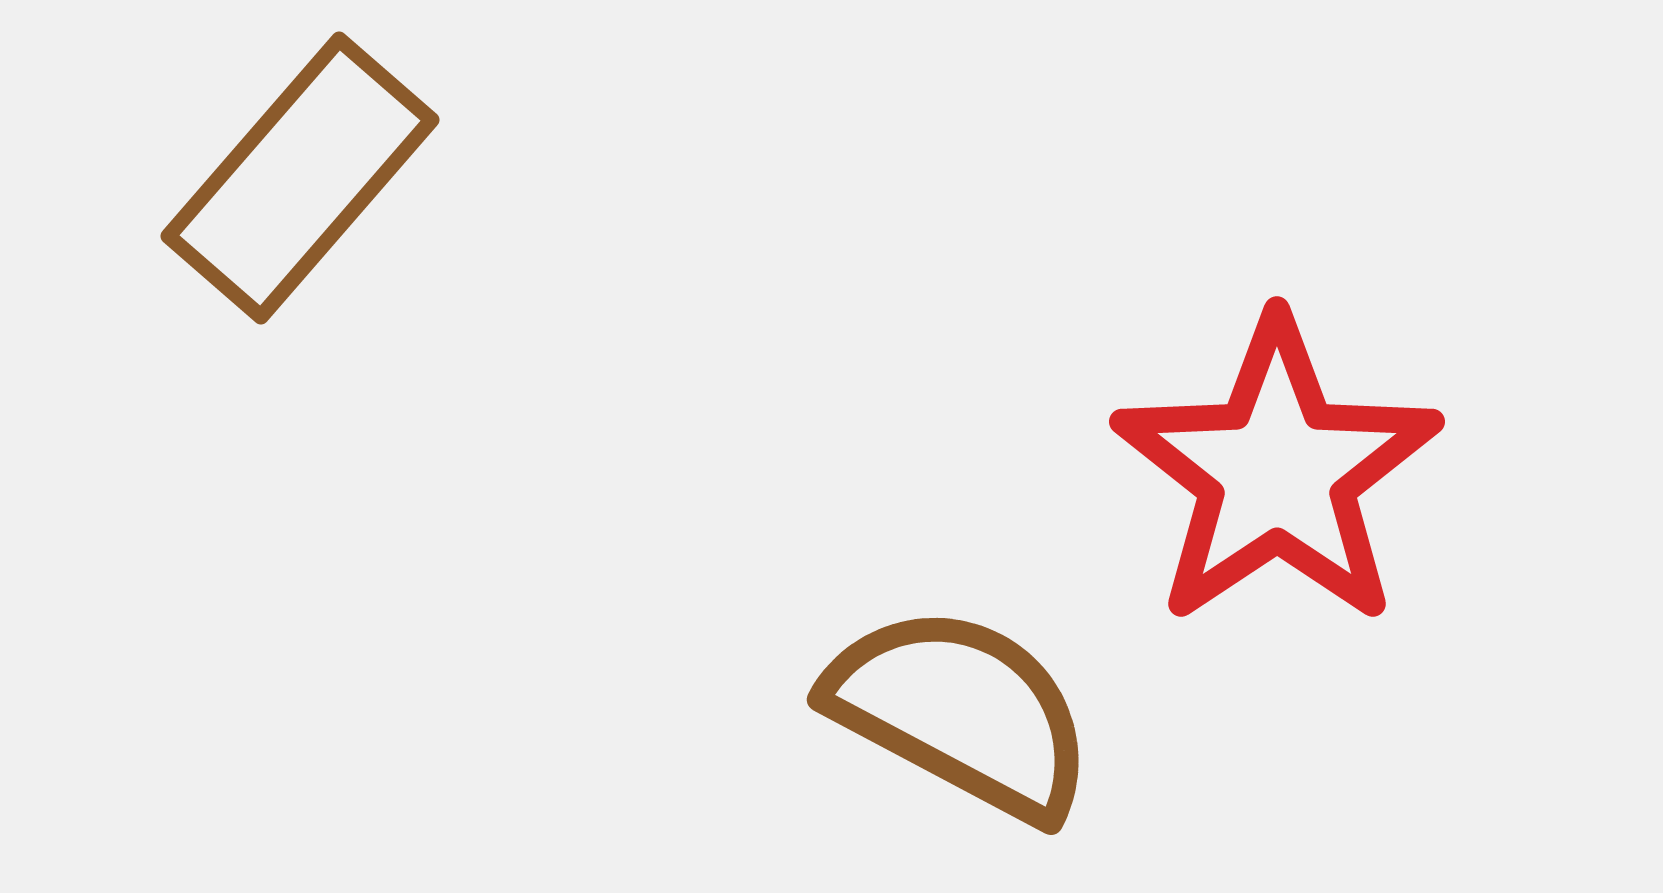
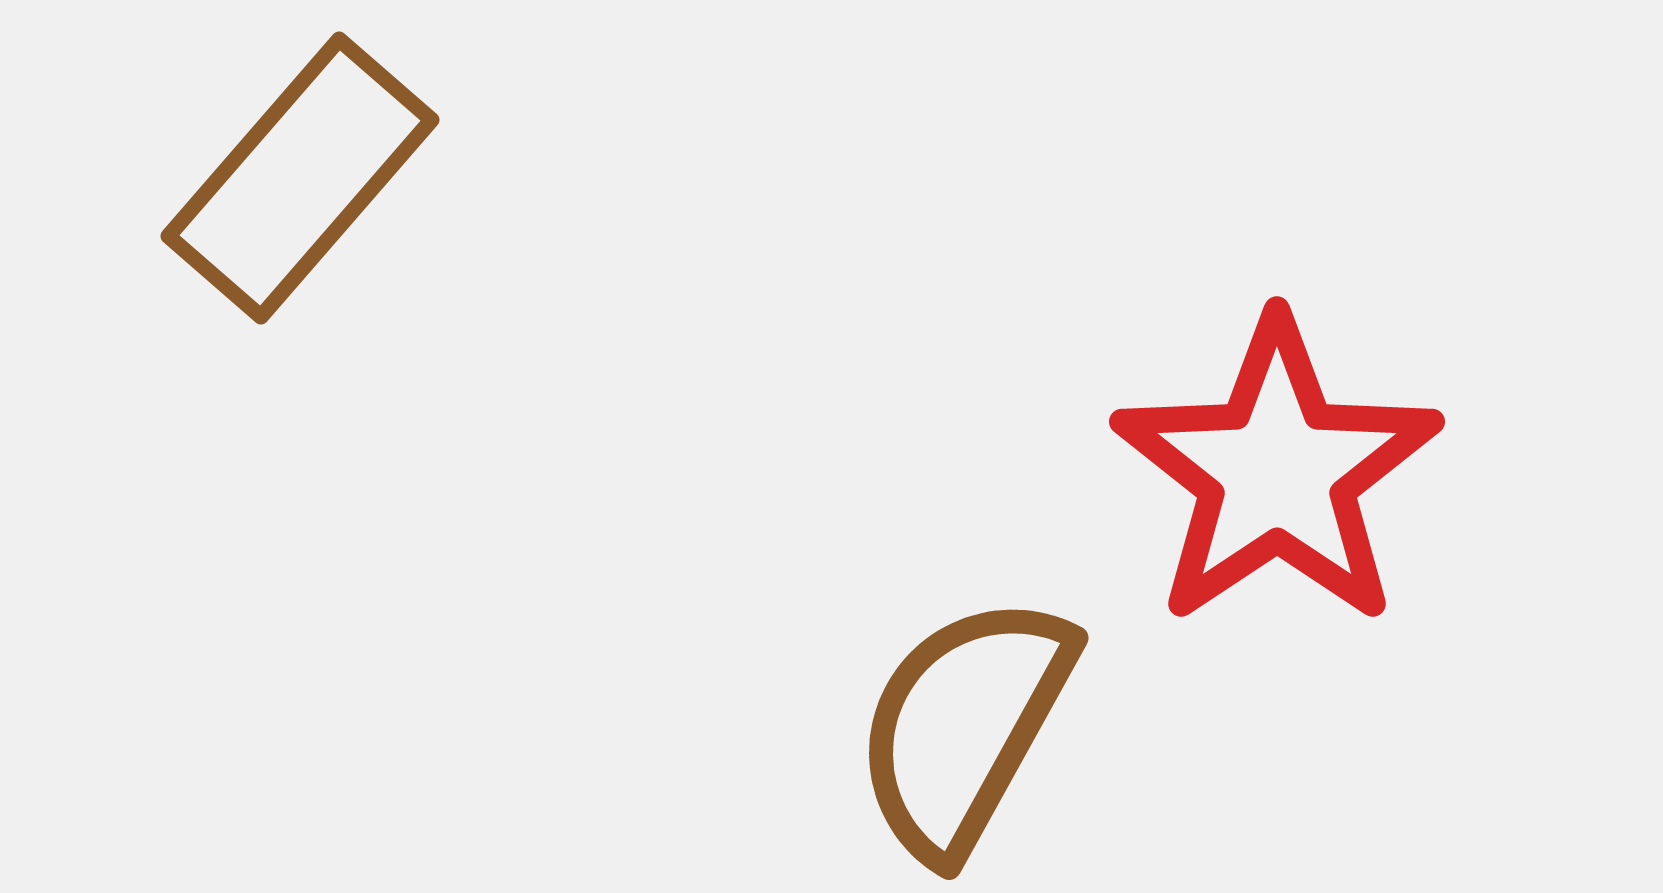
brown semicircle: moved 3 px right, 14 px down; rotated 89 degrees counterclockwise
